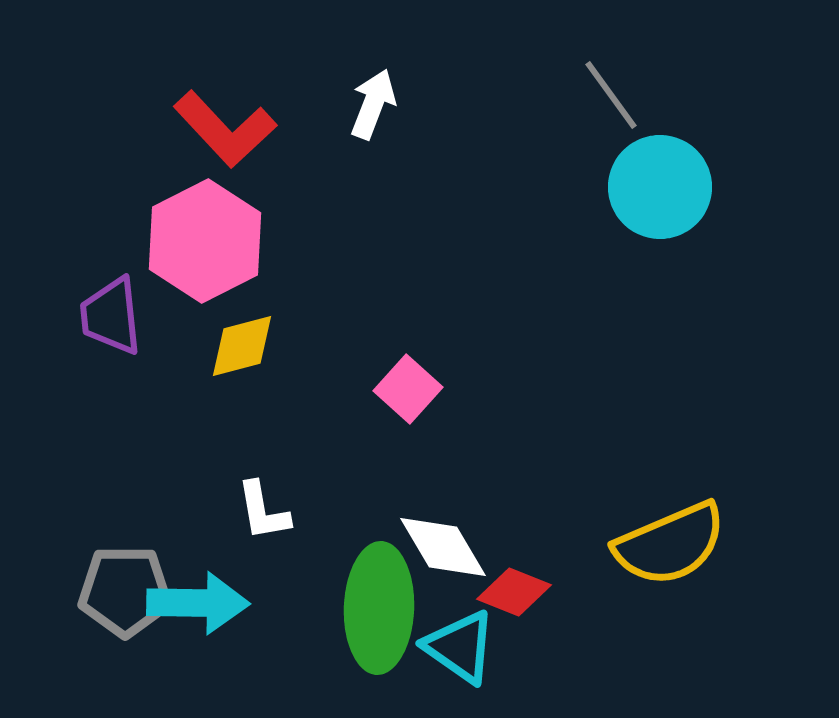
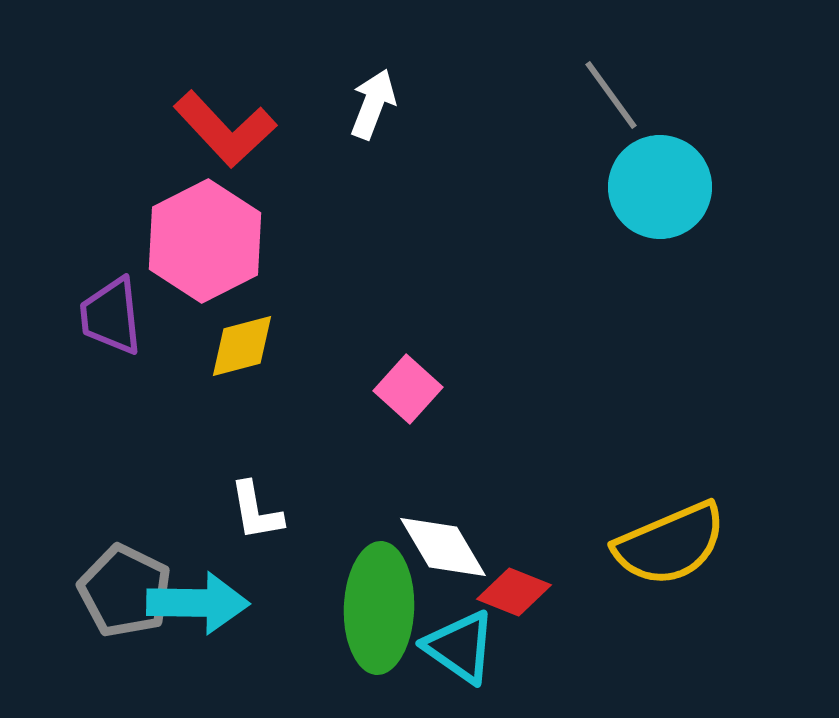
white L-shape: moved 7 px left
gray pentagon: rotated 26 degrees clockwise
